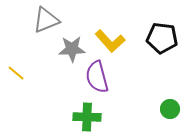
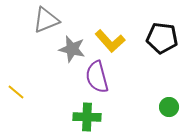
gray star: rotated 16 degrees clockwise
yellow line: moved 19 px down
green circle: moved 1 px left, 2 px up
